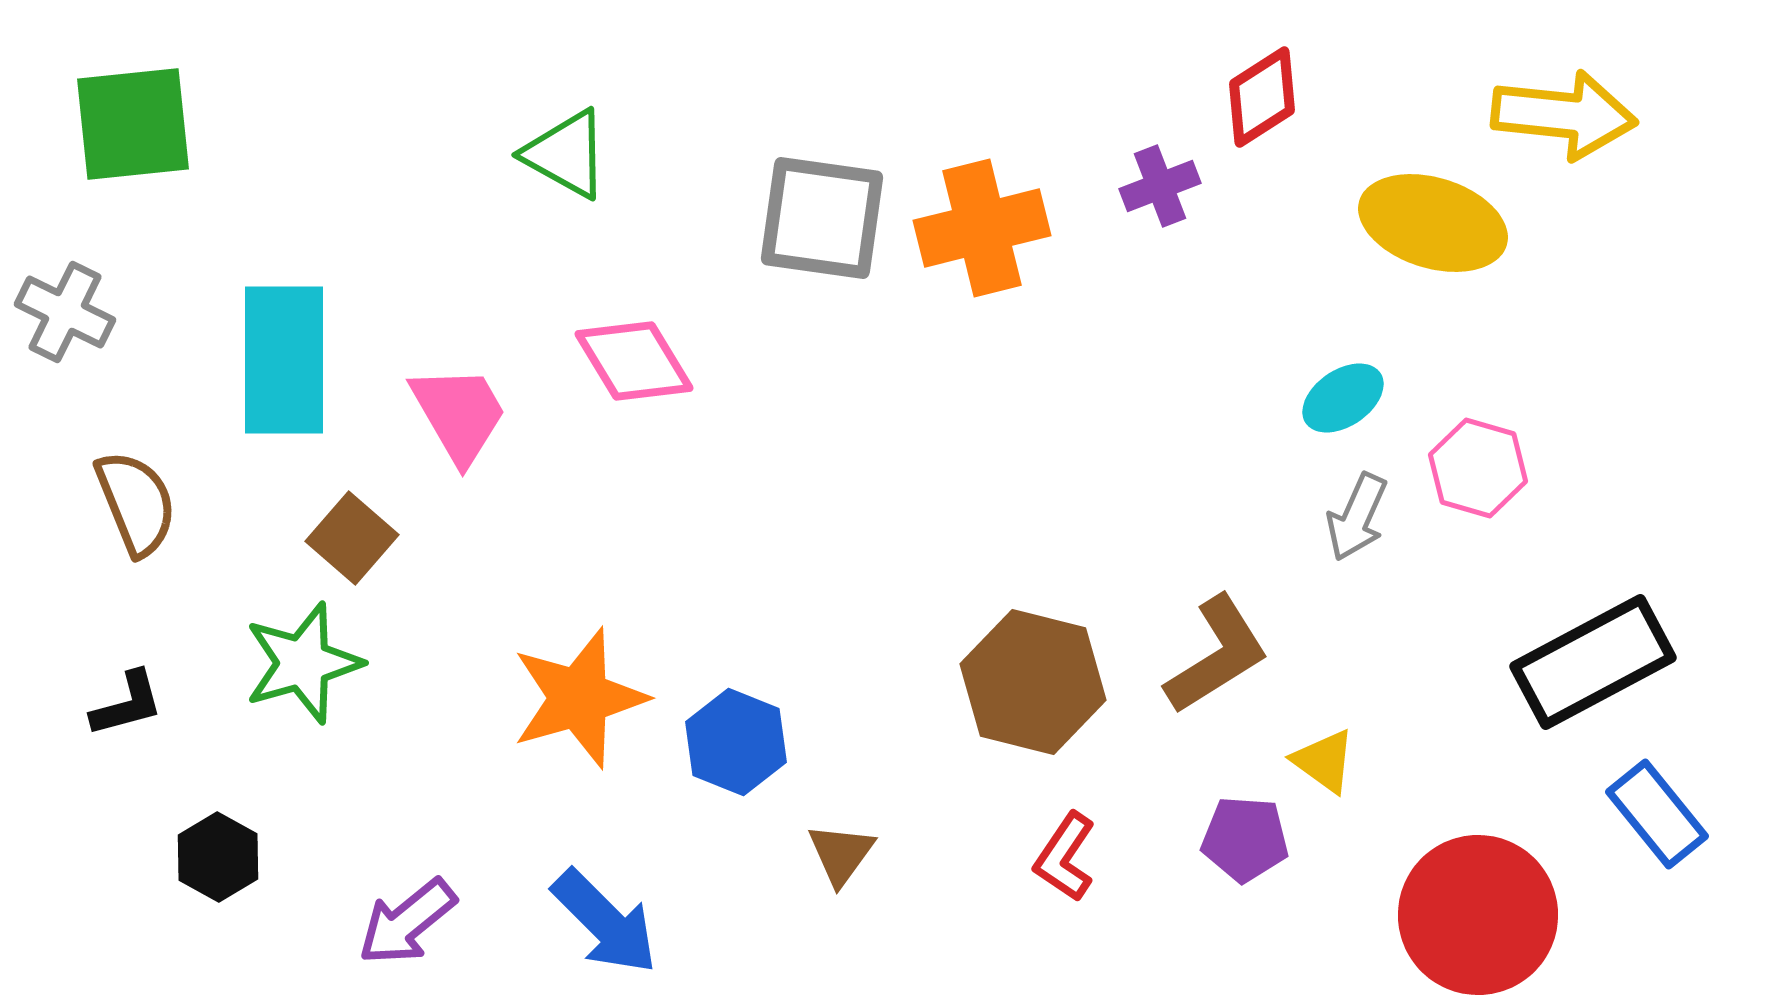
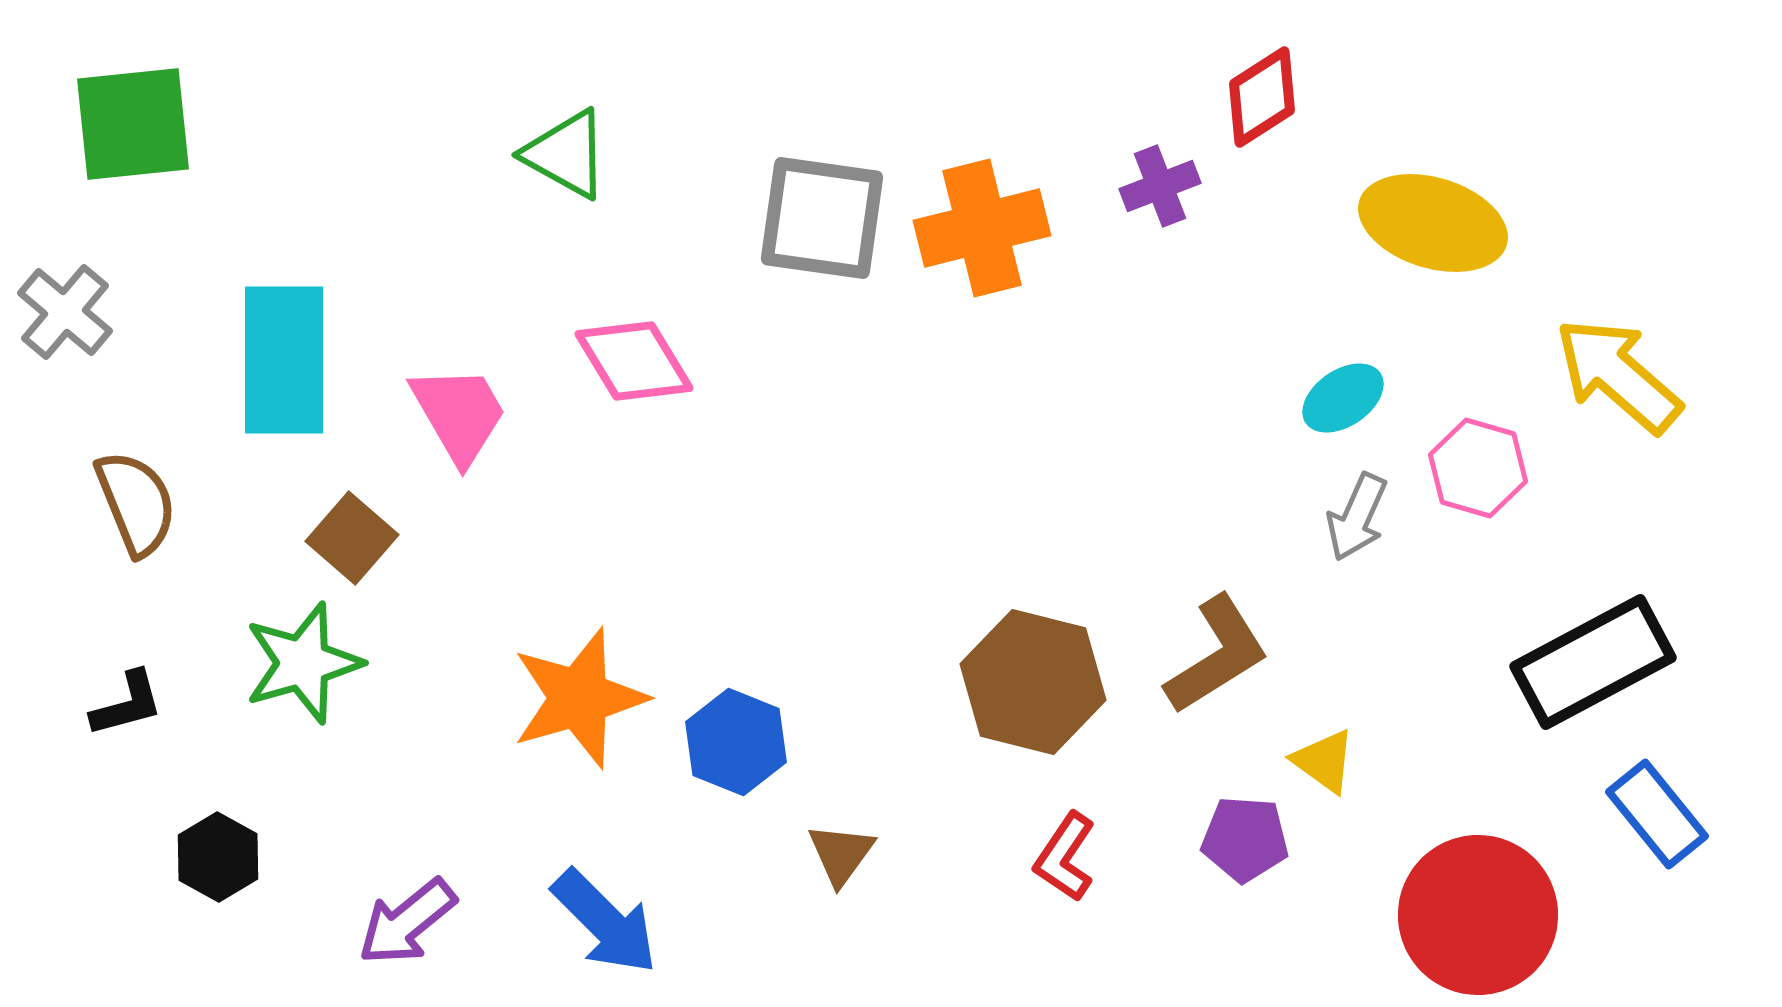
yellow arrow: moved 54 px right, 260 px down; rotated 145 degrees counterclockwise
gray cross: rotated 14 degrees clockwise
